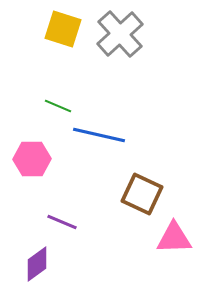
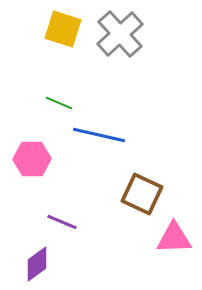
green line: moved 1 px right, 3 px up
